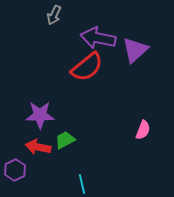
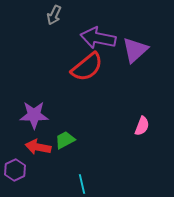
purple star: moved 6 px left
pink semicircle: moved 1 px left, 4 px up
